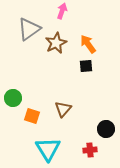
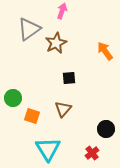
orange arrow: moved 17 px right, 7 px down
black square: moved 17 px left, 12 px down
red cross: moved 2 px right, 3 px down; rotated 32 degrees counterclockwise
